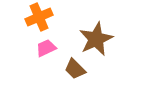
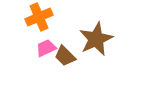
brown trapezoid: moved 10 px left, 13 px up
